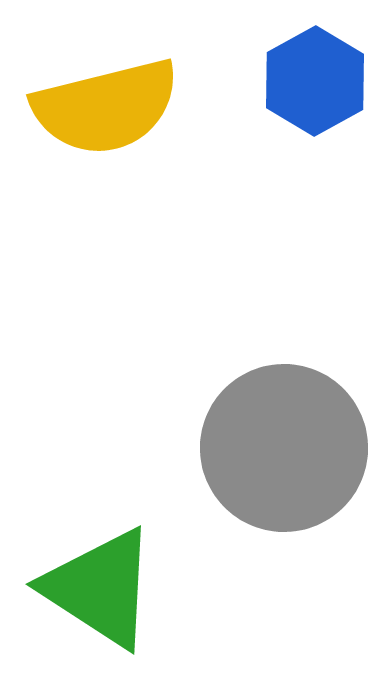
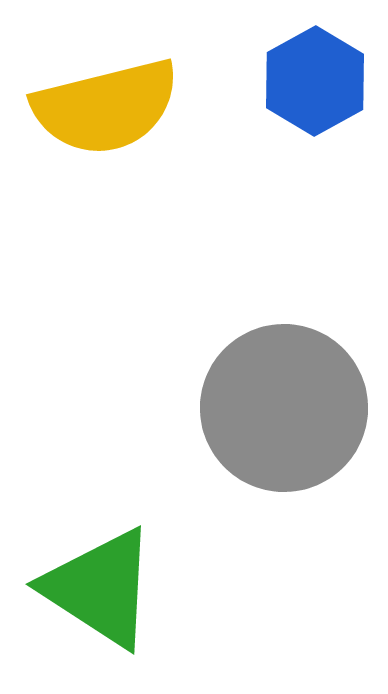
gray circle: moved 40 px up
